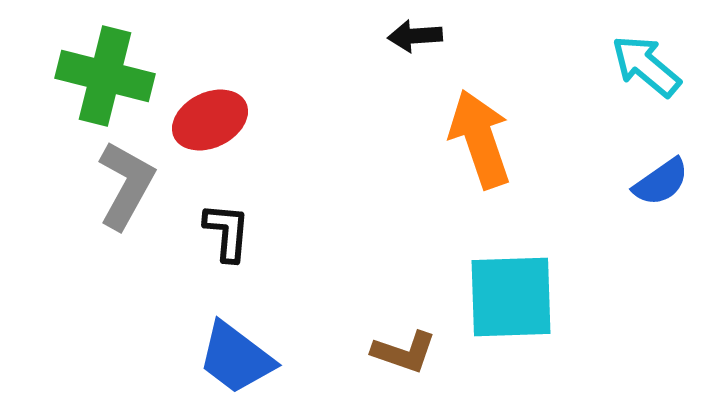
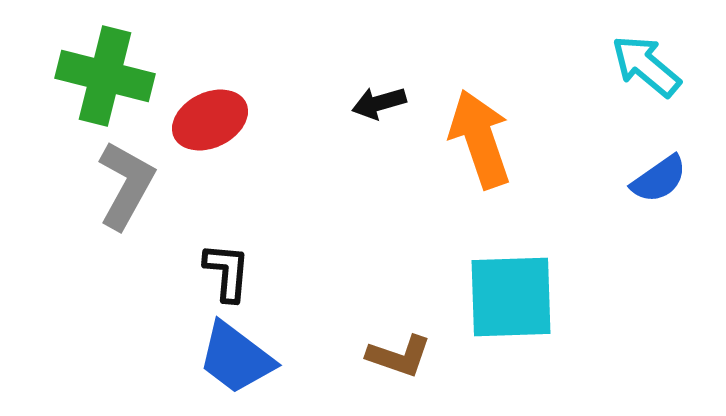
black arrow: moved 36 px left, 67 px down; rotated 12 degrees counterclockwise
blue semicircle: moved 2 px left, 3 px up
black L-shape: moved 40 px down
brown L-shape: moved 5 px left, 4 px down
